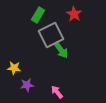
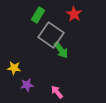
gray square: rotated 30 degrees counterclockwise
